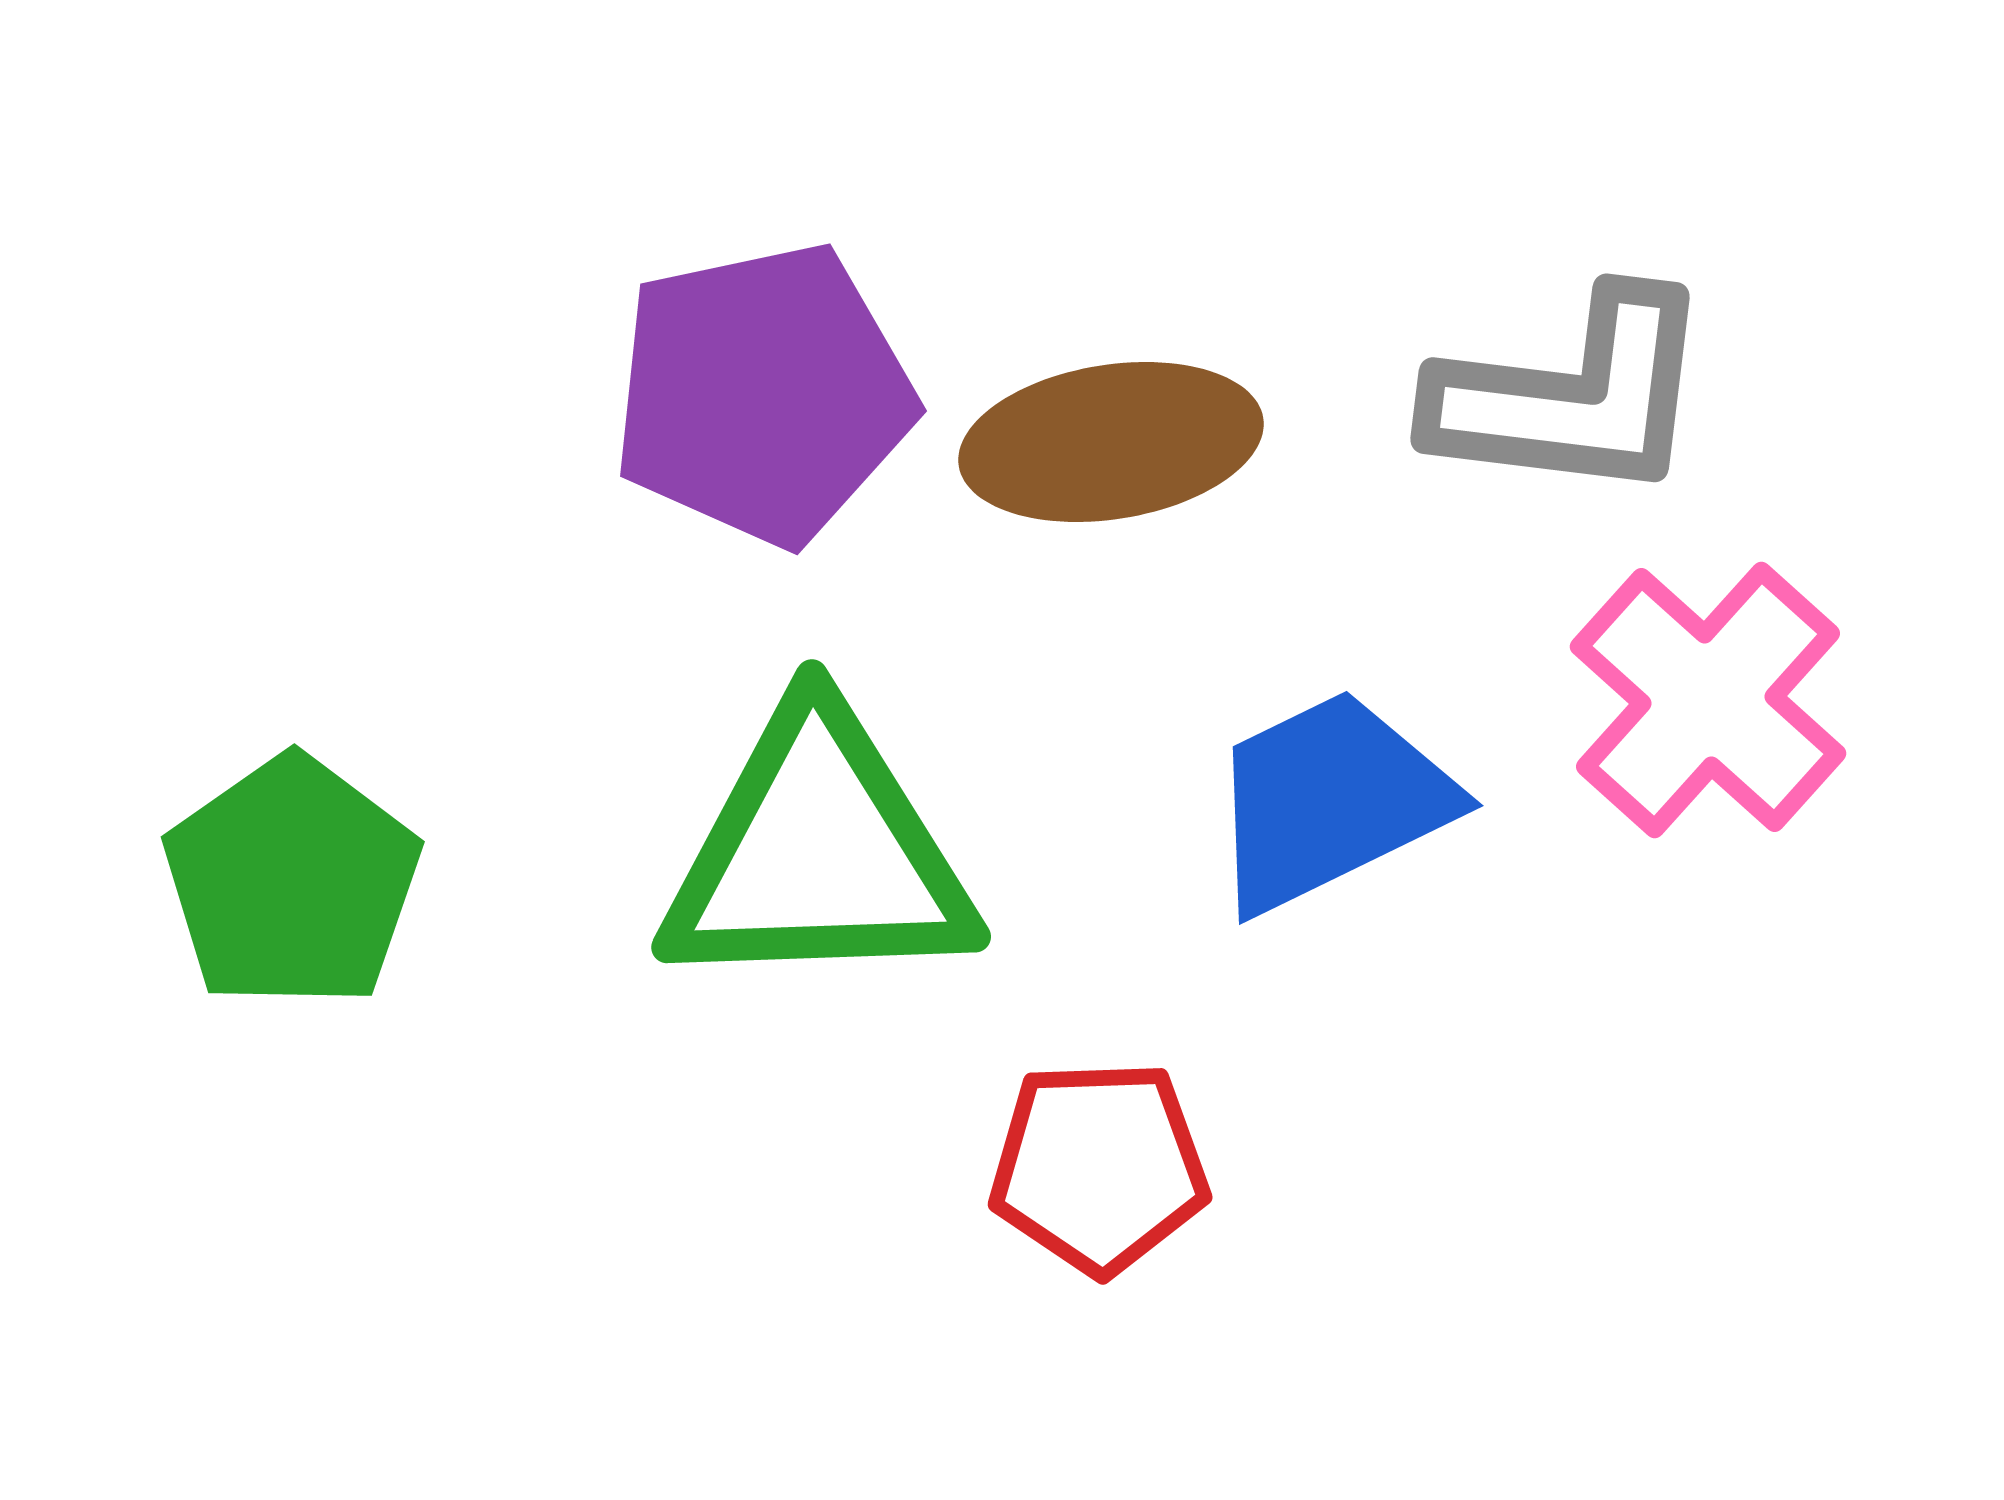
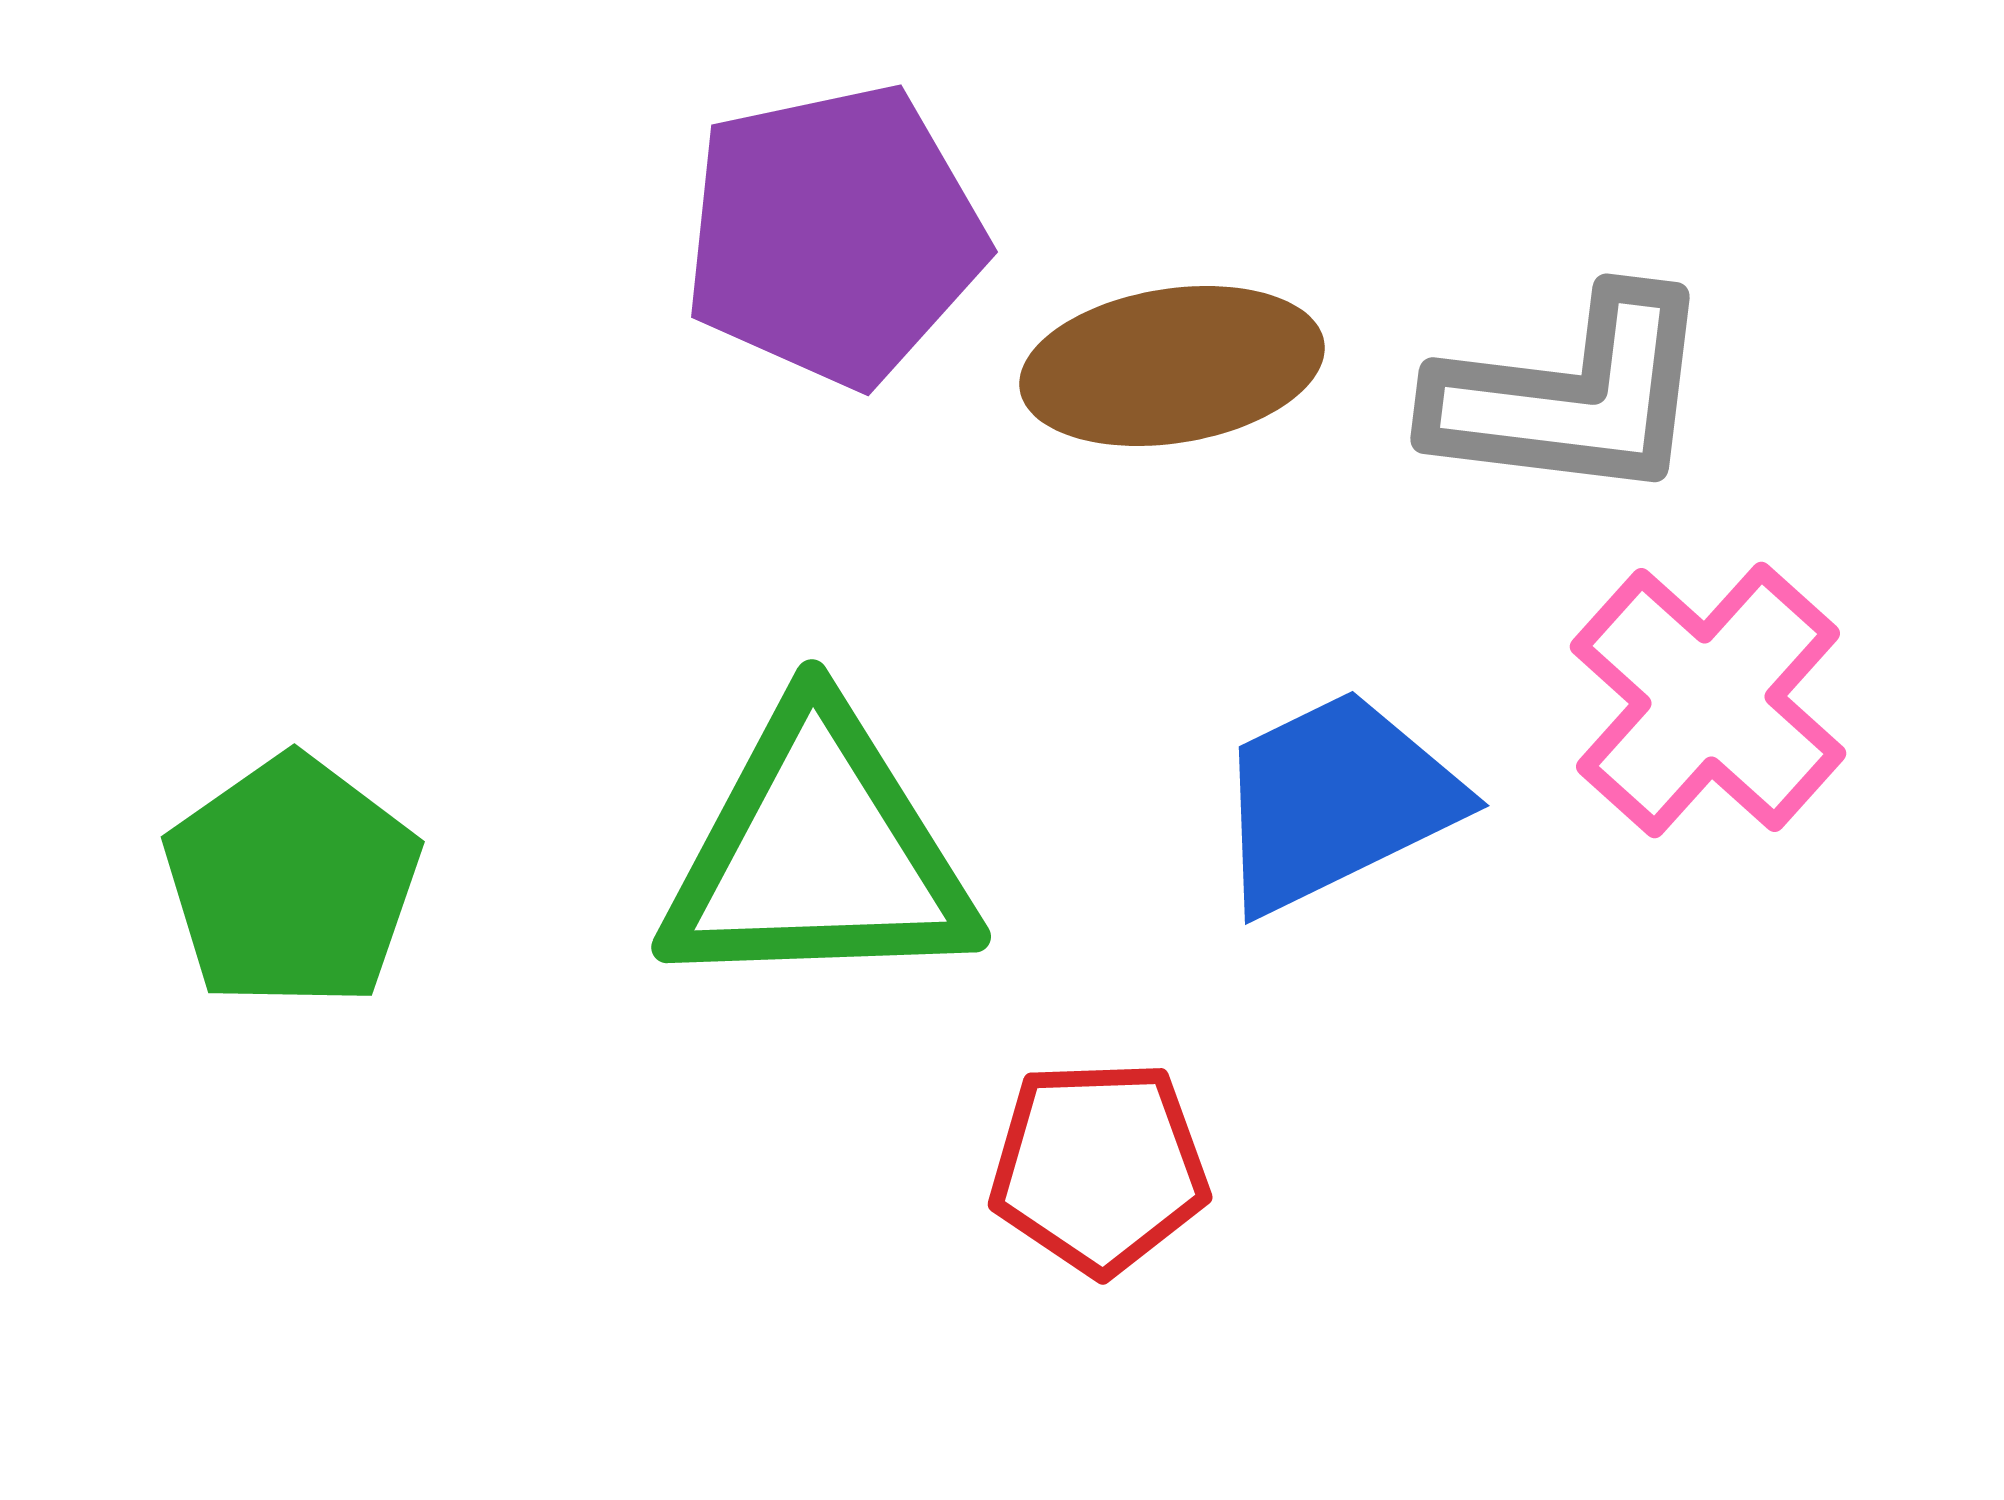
purple pentagon: moved 71 px right, 159 px up
brown ellipse: moved 61 px right, 76 px up
blue trapezoid: moved 6 px right
